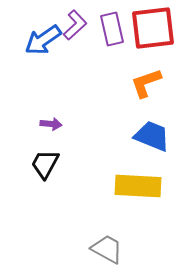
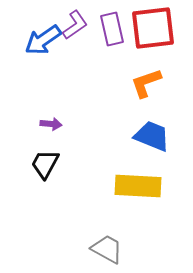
purple L-shape: rotated 8 degrees clockwise
